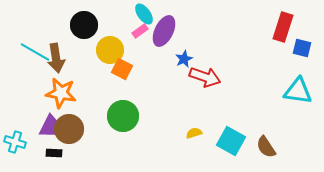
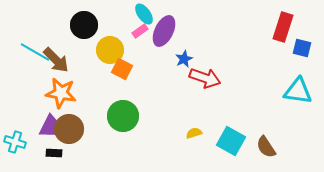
brown arrow: moved 2 px down; rotated 36 degrees counterclockwise
red arrow: moved 1 px down
